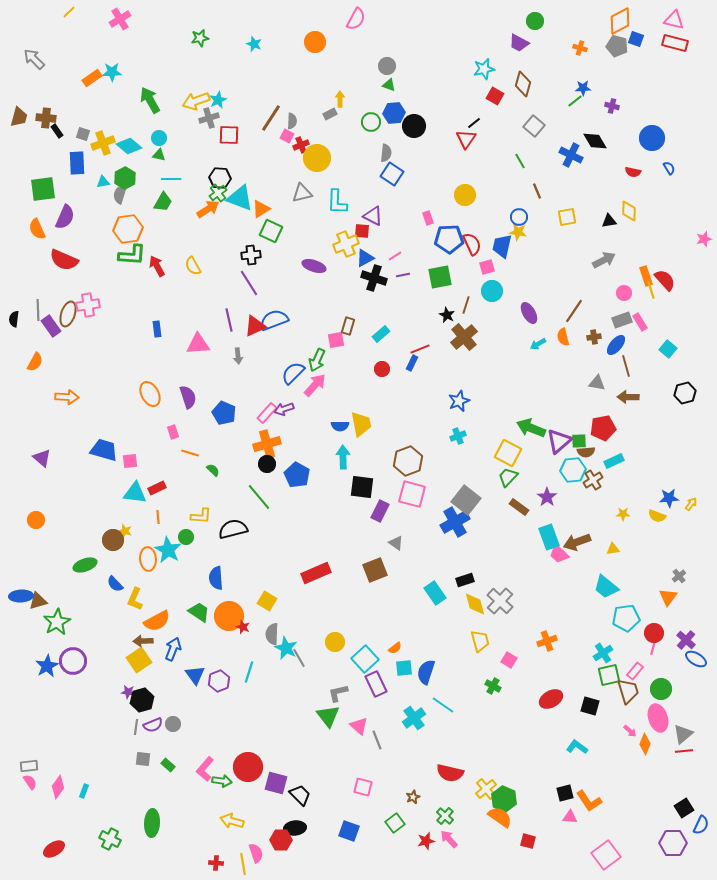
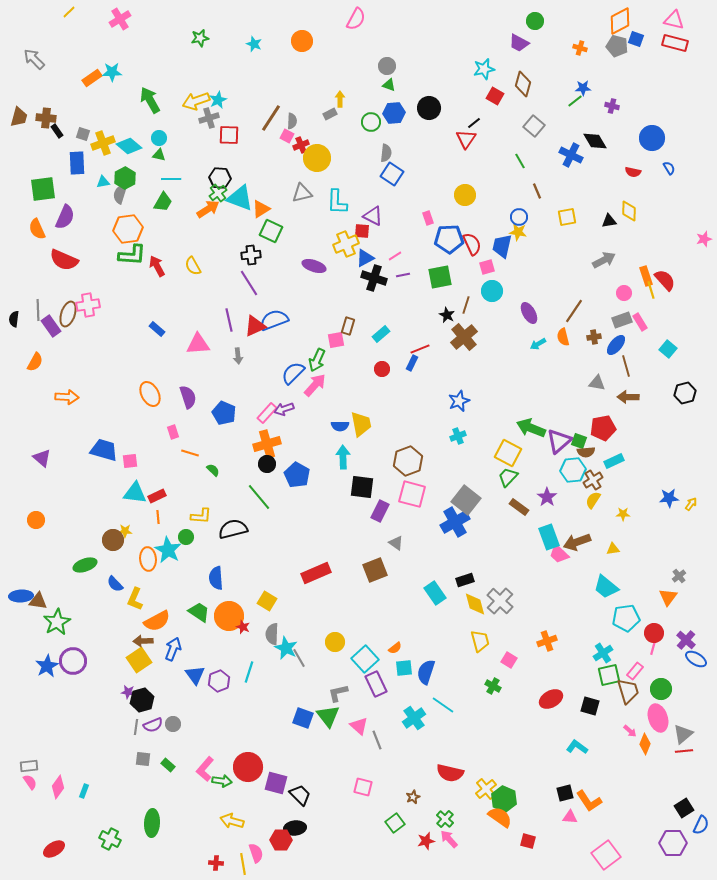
orange circle at (315, 42): moved 13 px left, 1 px up
black circle at (414, 126): moved 15 px right, 18 px up
blue rectangle at (157, 329): rotated 42 degrees counterclockwise
green square at (579, 441): rotated 21 degrees clockwise
red rectangle at (157, 488): moved 8 px down
yellow semicircle at (657, 516): moved 64 px left, 16 px up; rotated 102 degrees clockwise
yellow star at (125, 531): rotated 16 degrees counterclockwise
brown triangle at (38, 601): rotated 24 degrees clockwise
green cross at (445, 816): moved 3 px down
blue square at (349, 831): moved 46 px left, 113 px up
